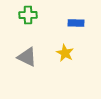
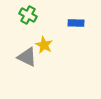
green cross: rotated 30 degrees clockwise
yellow star: moved 21 px left, 8 px up
